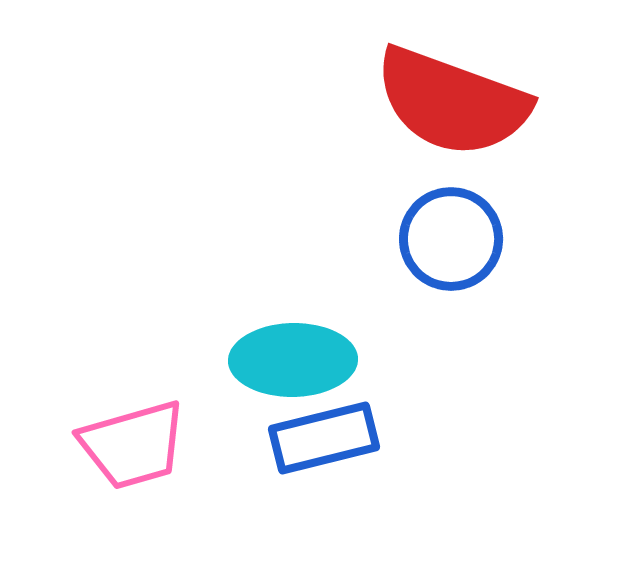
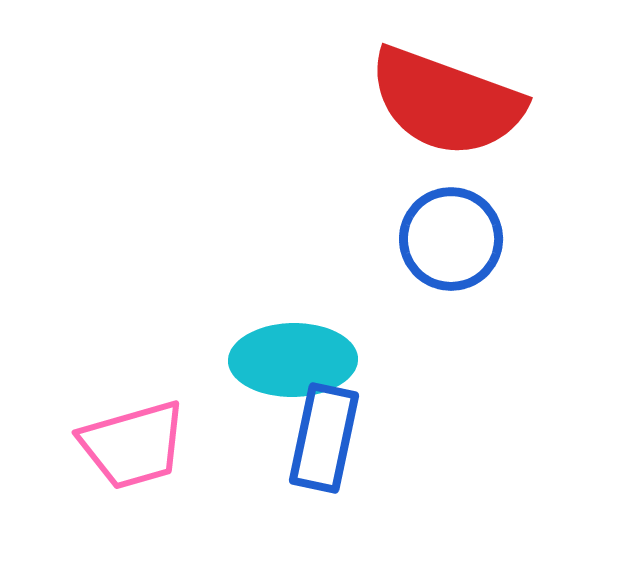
red semicircle: moved 6 px left
blue rectangle: rotated 64 degrees counterclockwise
